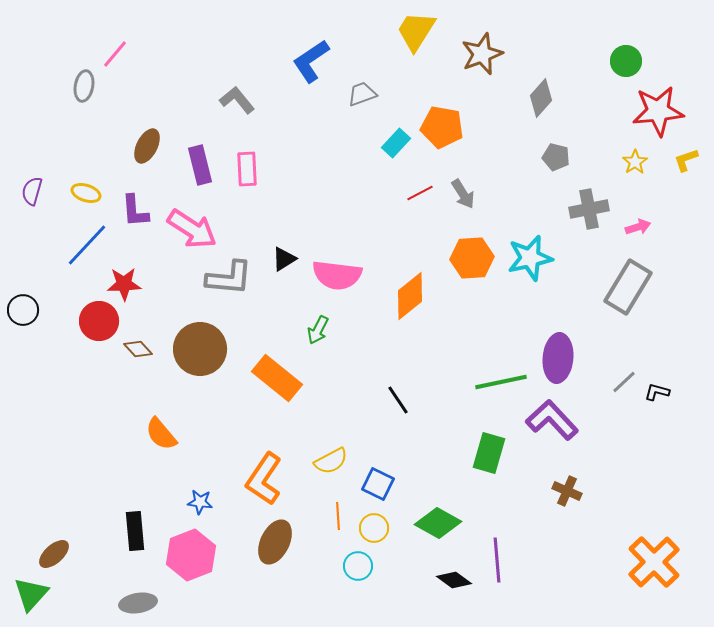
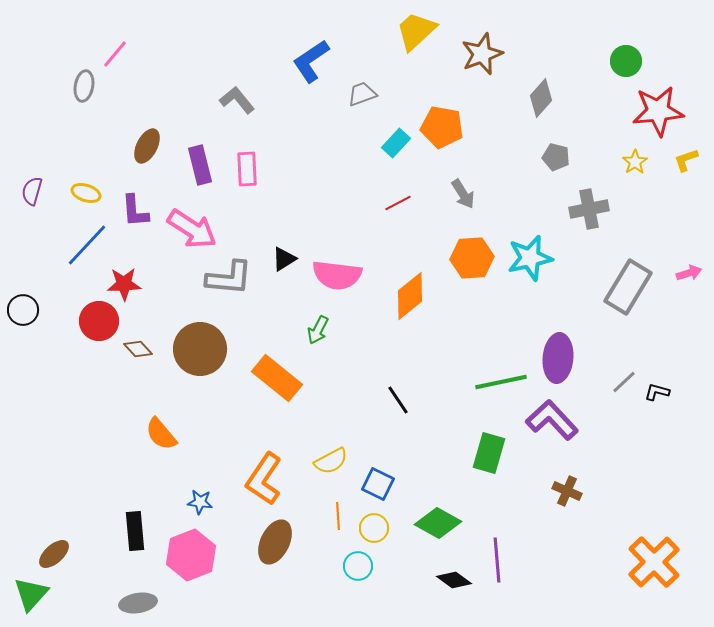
yellow trapezoid at (416, 31): rotated 15 degrees clockwise
red line at (420, 193): moved 22 px left, 10 px down
pink arrow at (638, 227): moved 51 px right, 46 px down
